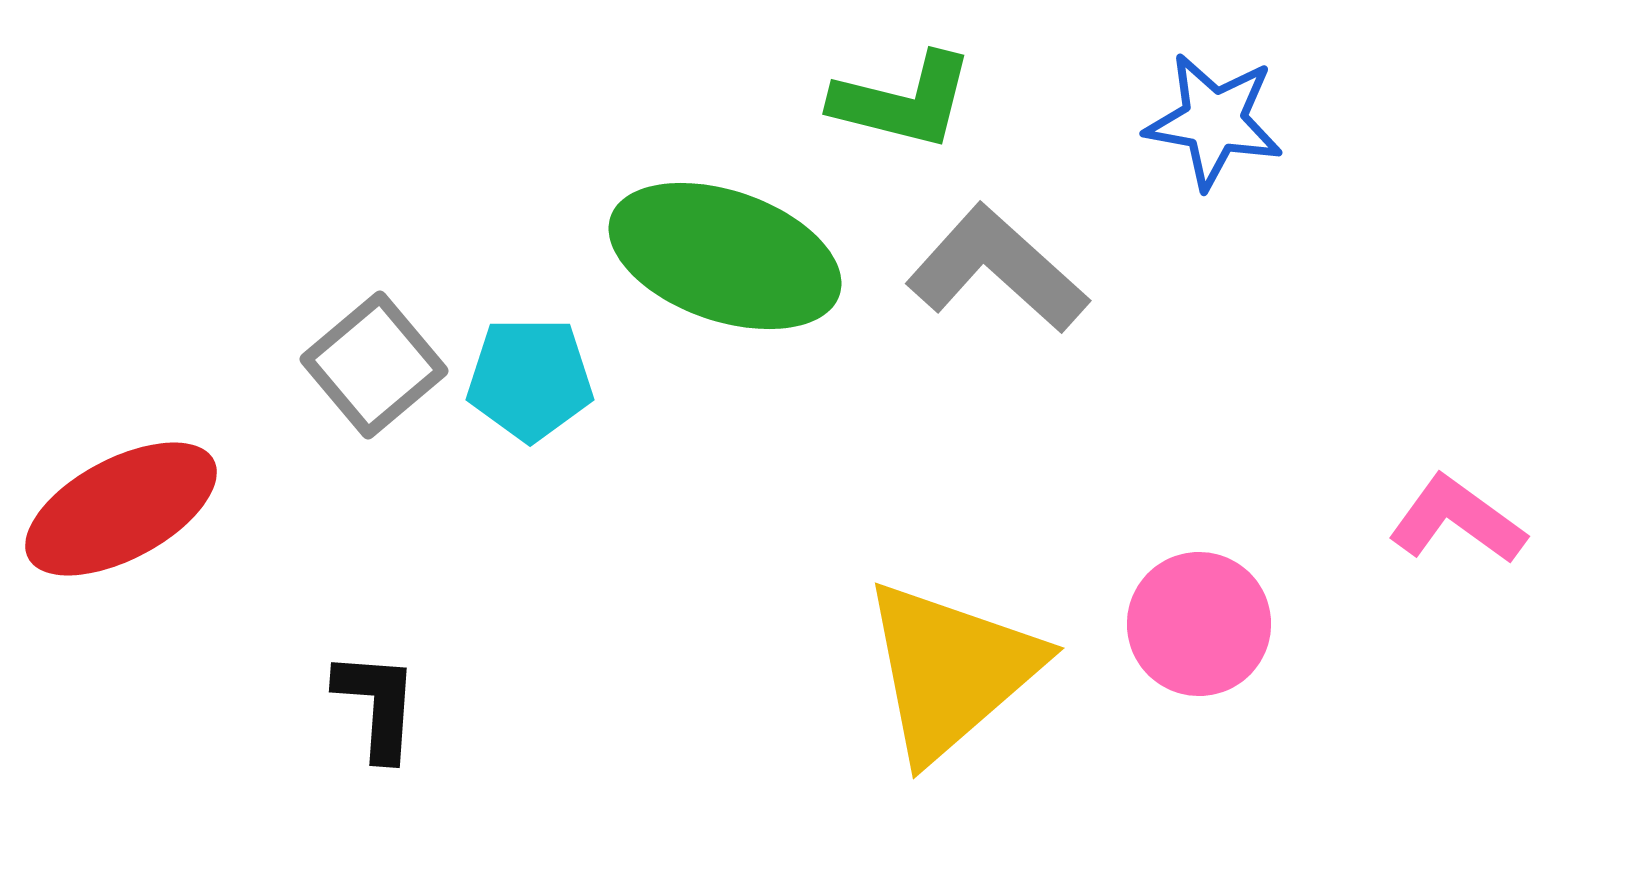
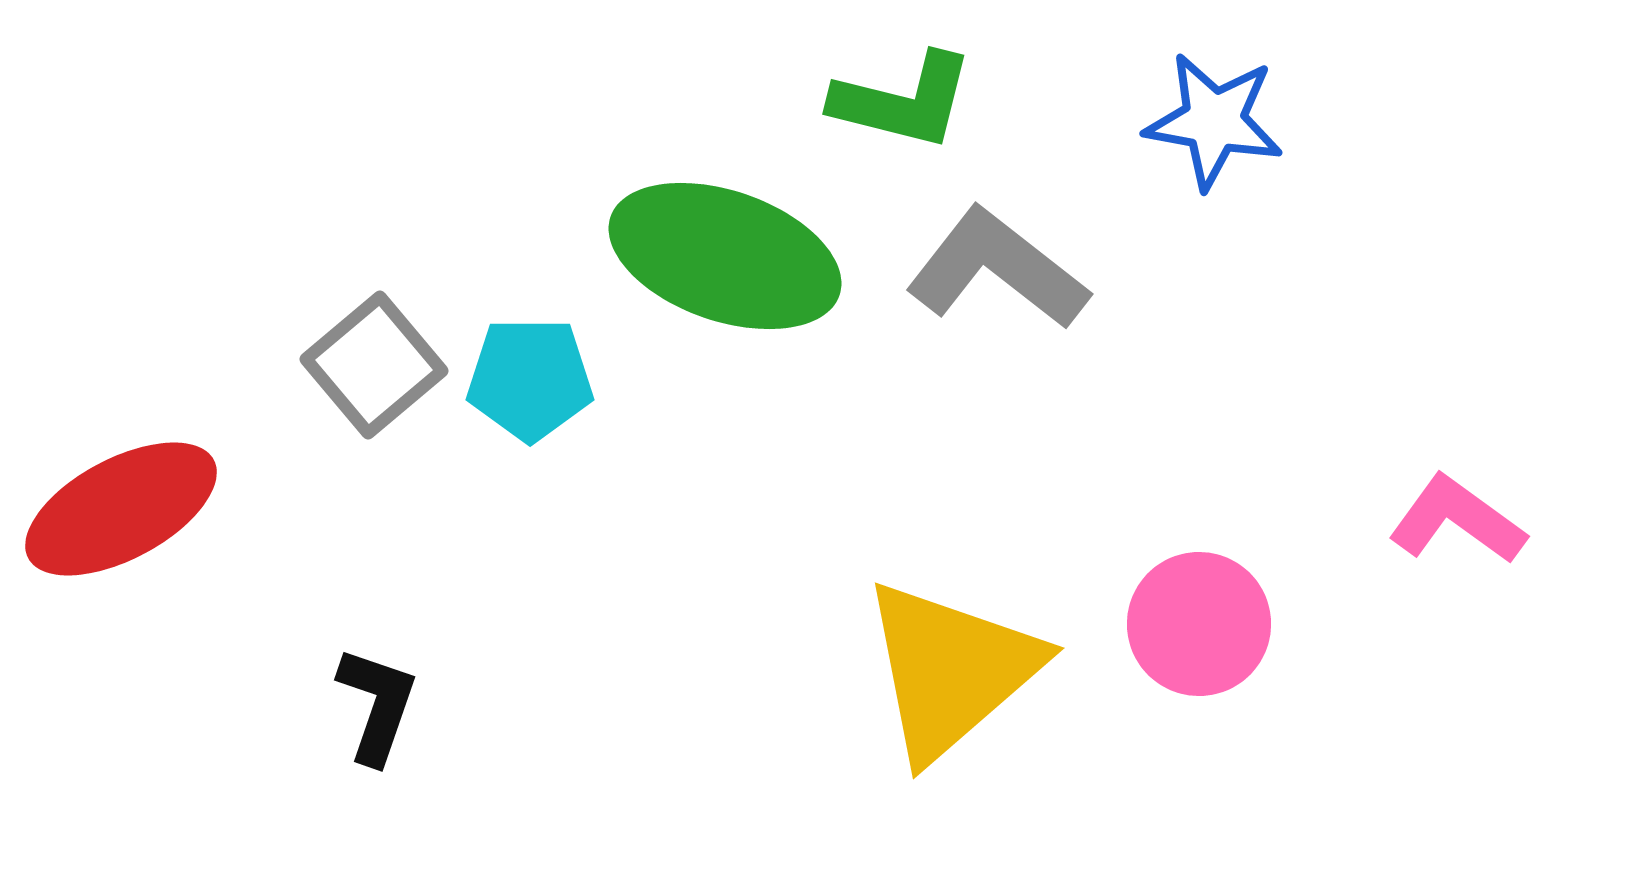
gray L-shape: rotated 4 degrees counterclockwise
black L-shape: rotated 15 degrees clockwise
